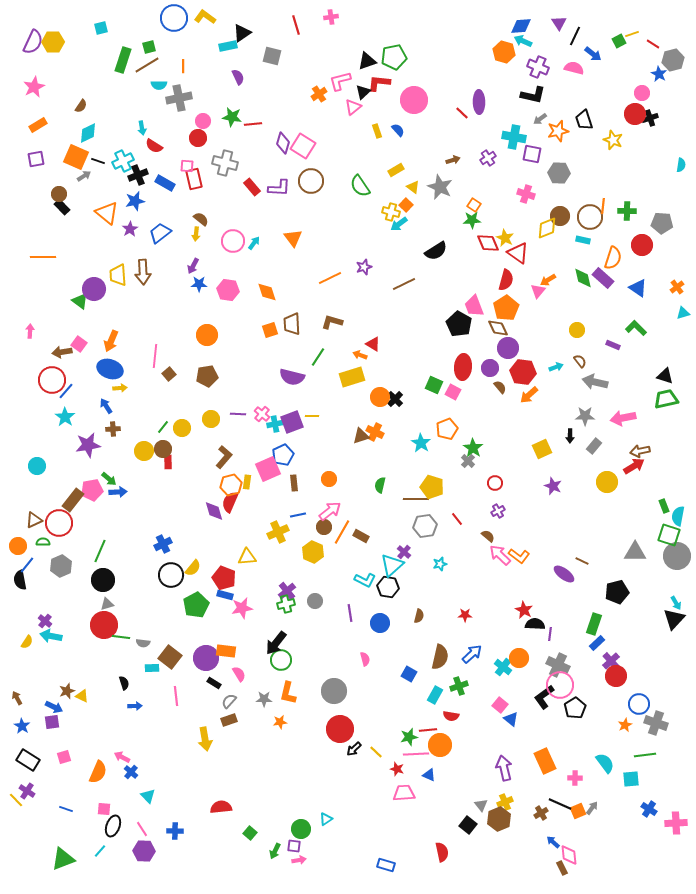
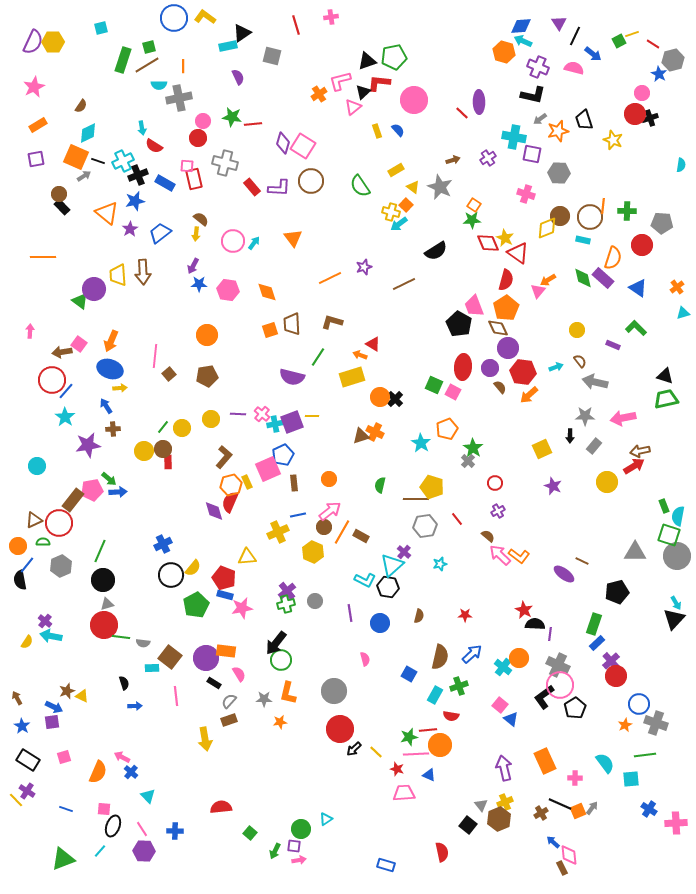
yellow rectangle at (247, 482): rotated 32 degrees counterclockwise
